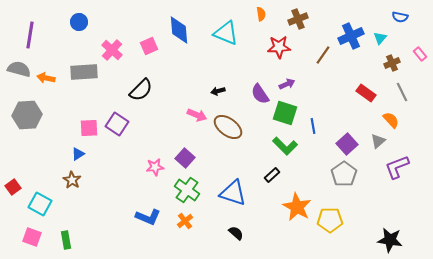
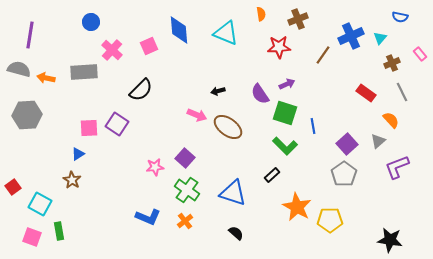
blue circle at (79, 22): moved 12 px right
green rectangle at (66, 240): moved 7 px left, 9 px up
